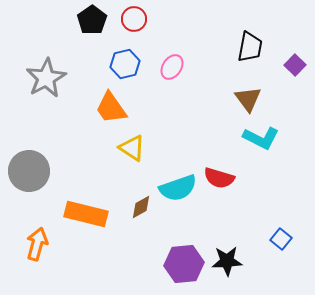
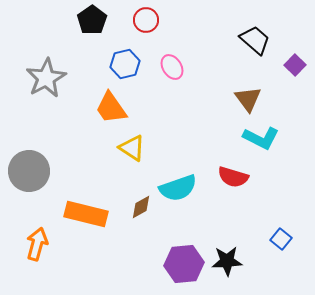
red circle: moved 12 px right, 1 px down
black trapezoid: moved 5 px right, 7 px up; rotated 60 degrees counterclockwise
pink ellipse: rotated 65 degrees counterclockwise
red semicircle: moved 14 px right, 1 px up
